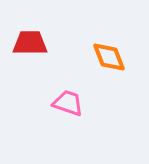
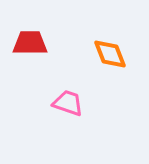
orange diamond: moved 1 px right, 3 px up
